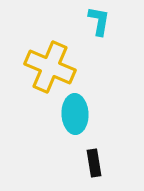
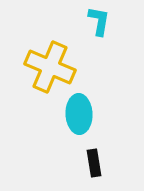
cyan ellipse: moved 4 px right
